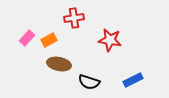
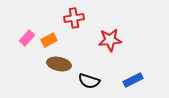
red star: rotated 15 degrees counterclockwise
black semicircle: moved 1 px up
